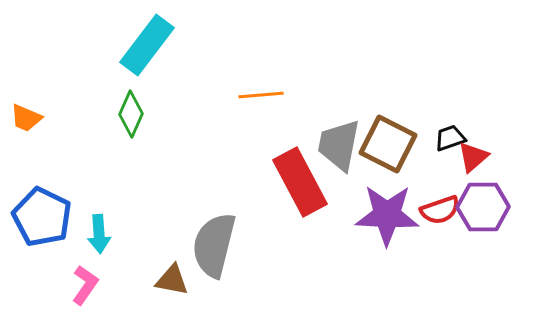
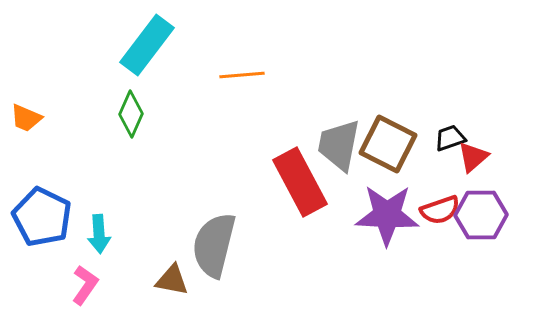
orange line: moved 19 px left, 20 px up
purple hexagon: moved 2 px left, 8 px down
